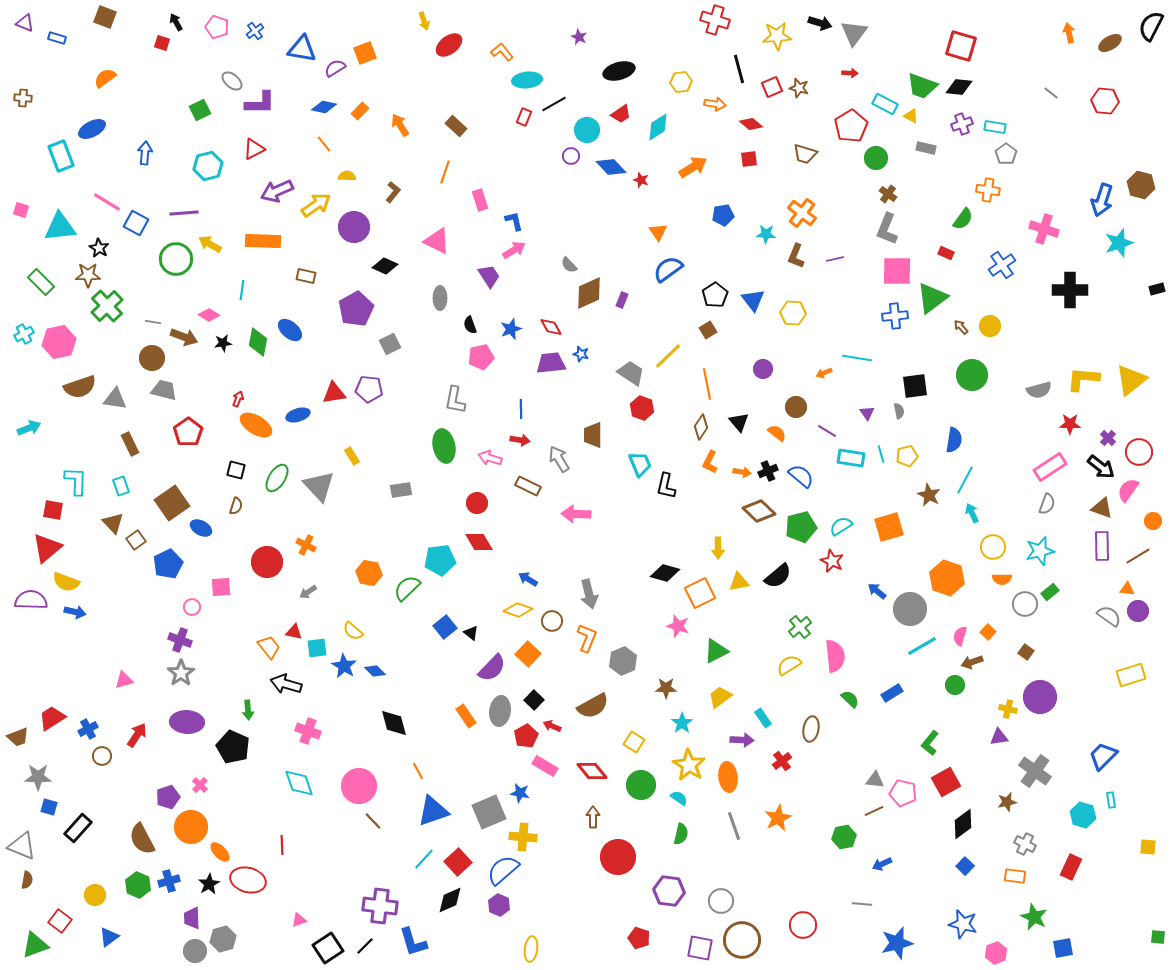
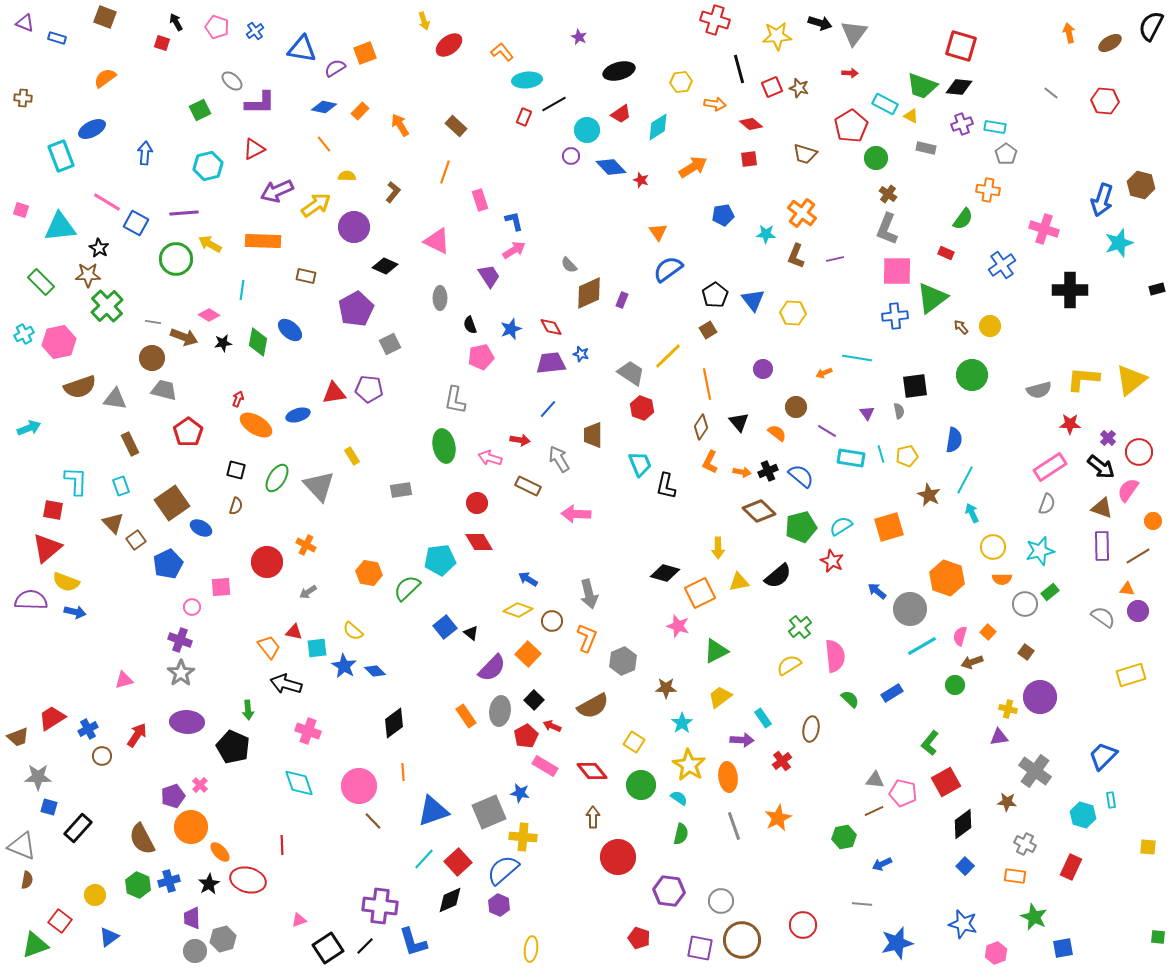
blue line at (521, 409): moved 27 px right; rotated 42 degrees clockwise
gray semicircle at (1109, 616): moved 6 px left, 1 px down
black diamond at (394, 723): rotated 68 degrees clockwise
orange line at (418, 771): moved 15 px left, 1 px down; rotated 24 degrees clockwise
purple pentagon at (168, 797): moved 5 px right, 1 px up
brown star at (1007, 802): rotated 18 degrees clockwise
